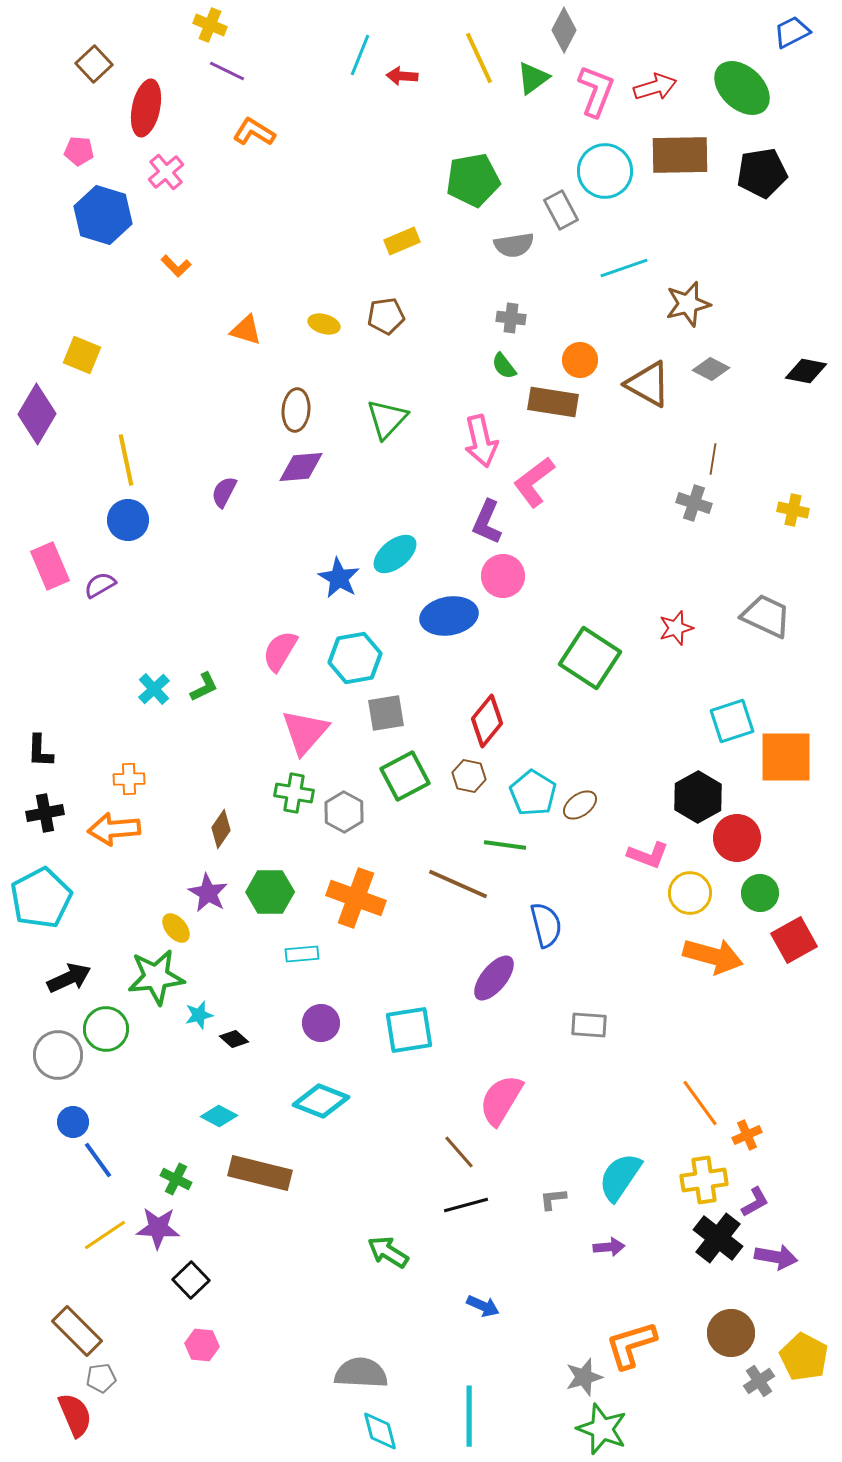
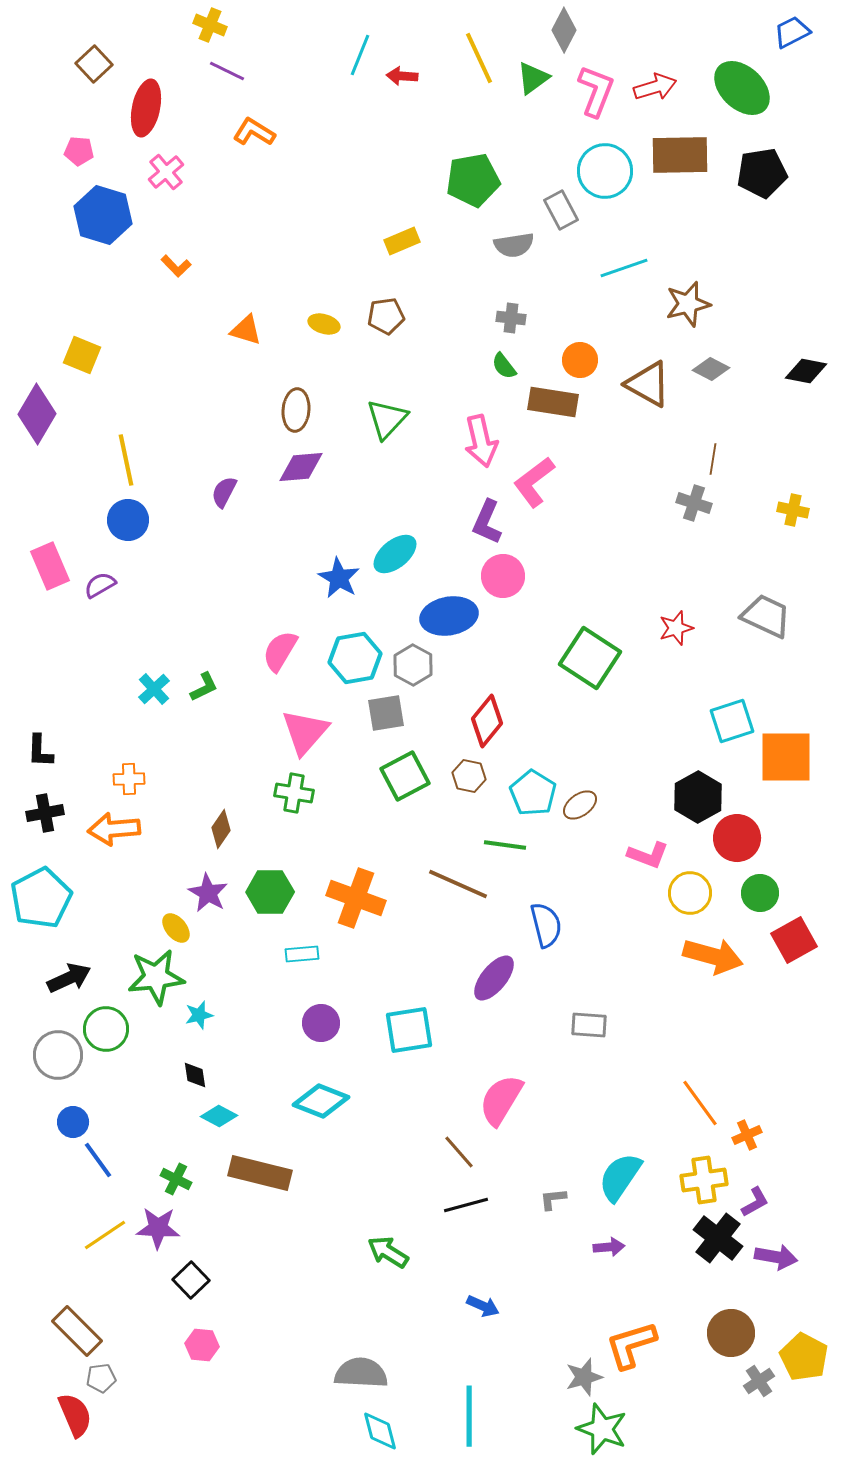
gray hexagon at (344, 812): moved 69 px right, 147 px up
black diamond at (234, 1039): moved 39 px left, 36 px down; rotated 40 degrees clockwise
